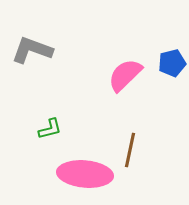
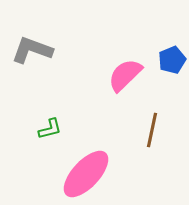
blue pentagon: moved 3 px up; rotated 8 degrees counterclockwise
brown line: moved 22 px right, 20 px up
pink ellipse: moved 1 px right; rotated 52 degrees counterclockwise
